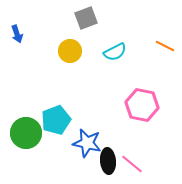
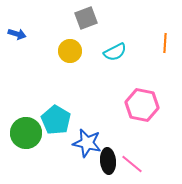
blue arrow: rotated 54 degrees counterclockwise
orange line: moved 3 px up; rotated 66 degrees clockwise
cyan pentagon: rotated 20 degrees counterclockwise
